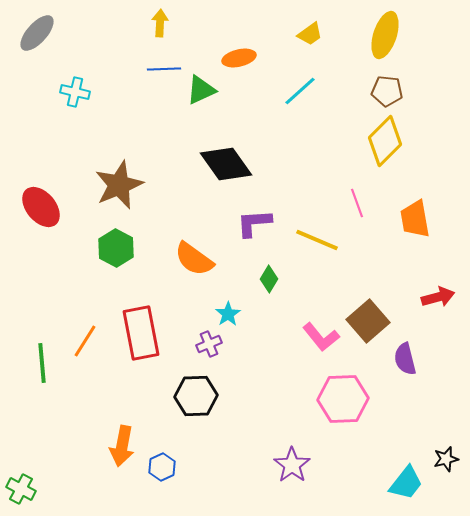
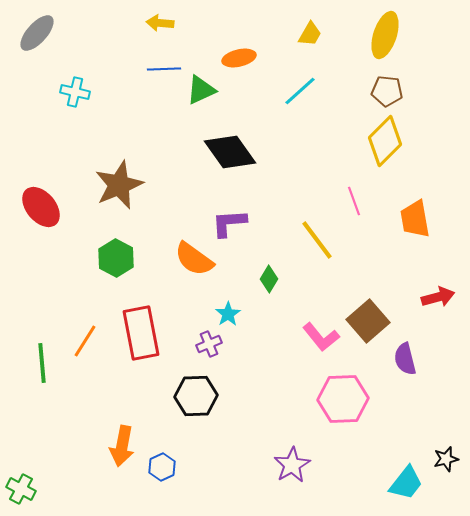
yellow arrow: rotated 88 degrees counterclockwise
yellow trapezoid: rotated 24 degrees counterclockwise
black diamond: moved 4 px right, 12 px up
pink line: moved 3 px left, 2 px up
purple L-shape: moved 25 px left
yellow line: rotated 30 degrees clockwise
green hexagon: moved 10 px down
purple star: rotated 6 degrees clockwise
